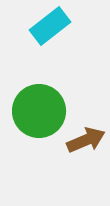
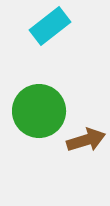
brown arrow: rotated 6 degrees clockwise
